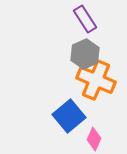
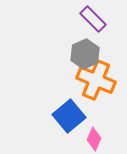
purple rectangle: moved 8 px right; rotated 12 degrees counterclockwise
